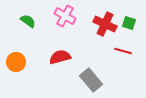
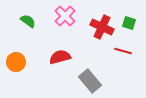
pink cross: rotated 15 degrees clockwise
red cross: moved 3 px left, 3 px down
gray rectangle: moved 1 px left, 1 px down
